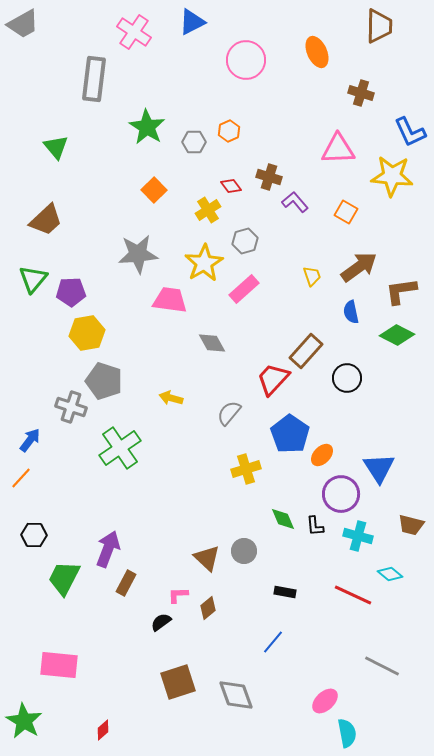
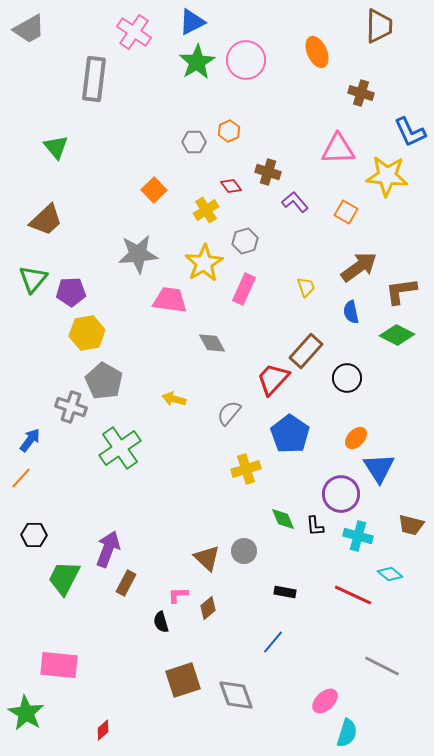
gray trapezoid at (23, 24): moved 6 px right, 5 px down
green star at (147, 127): moved 50 px right, 65 px up; rotated 9 degrees clockwise
yellow star at (392, 176): moved 5 px left
brown cross at (269, 177): moved 1 px left, 5 px up
yellow cross at (208, 210): moved 2 px left
yellow trapezoid at (312, 276): moved 6 px left, 11 px down
pink rectangle at (244, 289): rotated 24 degrees counterclockwise
gray pentagon at (104, 381): rotated 12 degrees clockwise
yellow arrow at (171, 398): moved 3 px right, 1 px down
orange ellipse at (322, 455): moved 34 px right, 17 px up
black semicircle at (161, 622): rotated 70 degrees counterclockwise
brown square at (178, 682): moved 5 px right, 2 px up
green star at (24, 721): moved 2 px right, 8 px up
cyan semicircle at (347, 733): rotated 28 degrees clockwise
